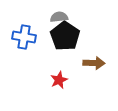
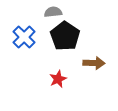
gray semicircle: moved 6 px left, 5 px up
blue cross: rotated 35 degrees clockwise
red star: moved 1 px left, 1 px up
